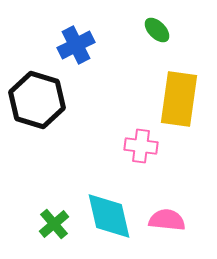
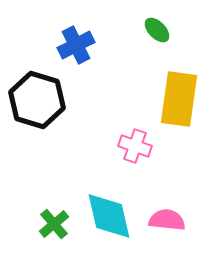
pink cross: moved 6 px left; rotated 12 degrees clockwise
